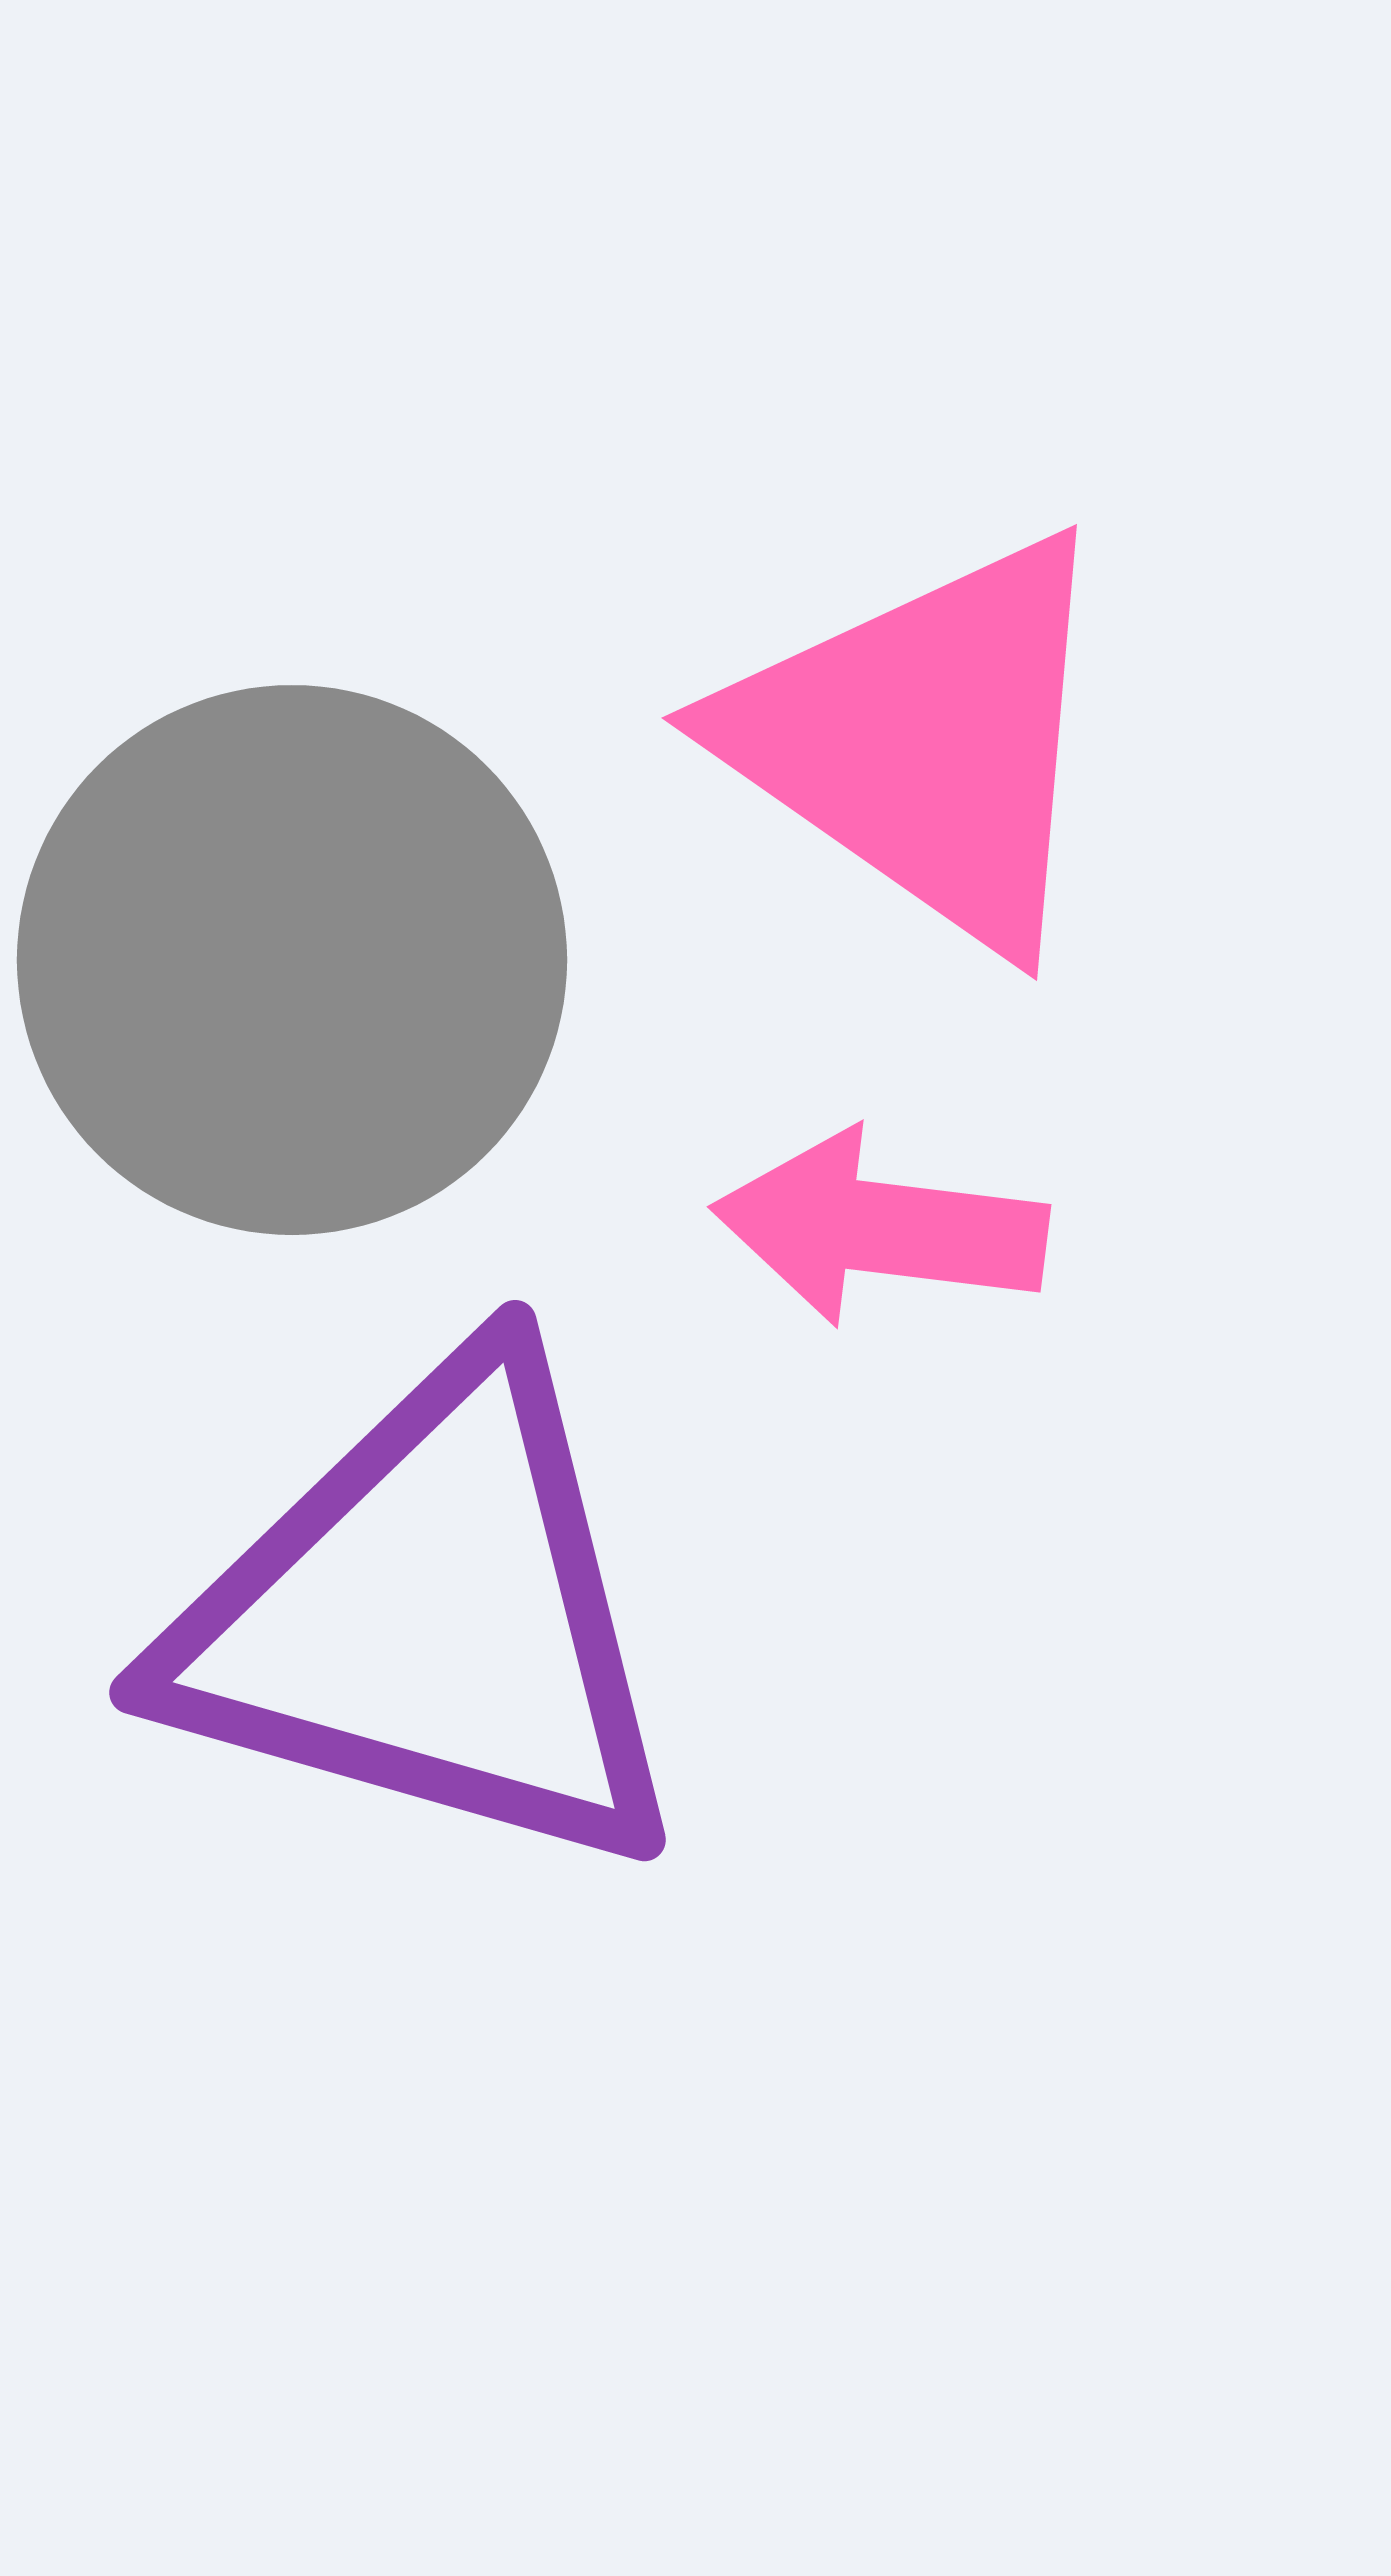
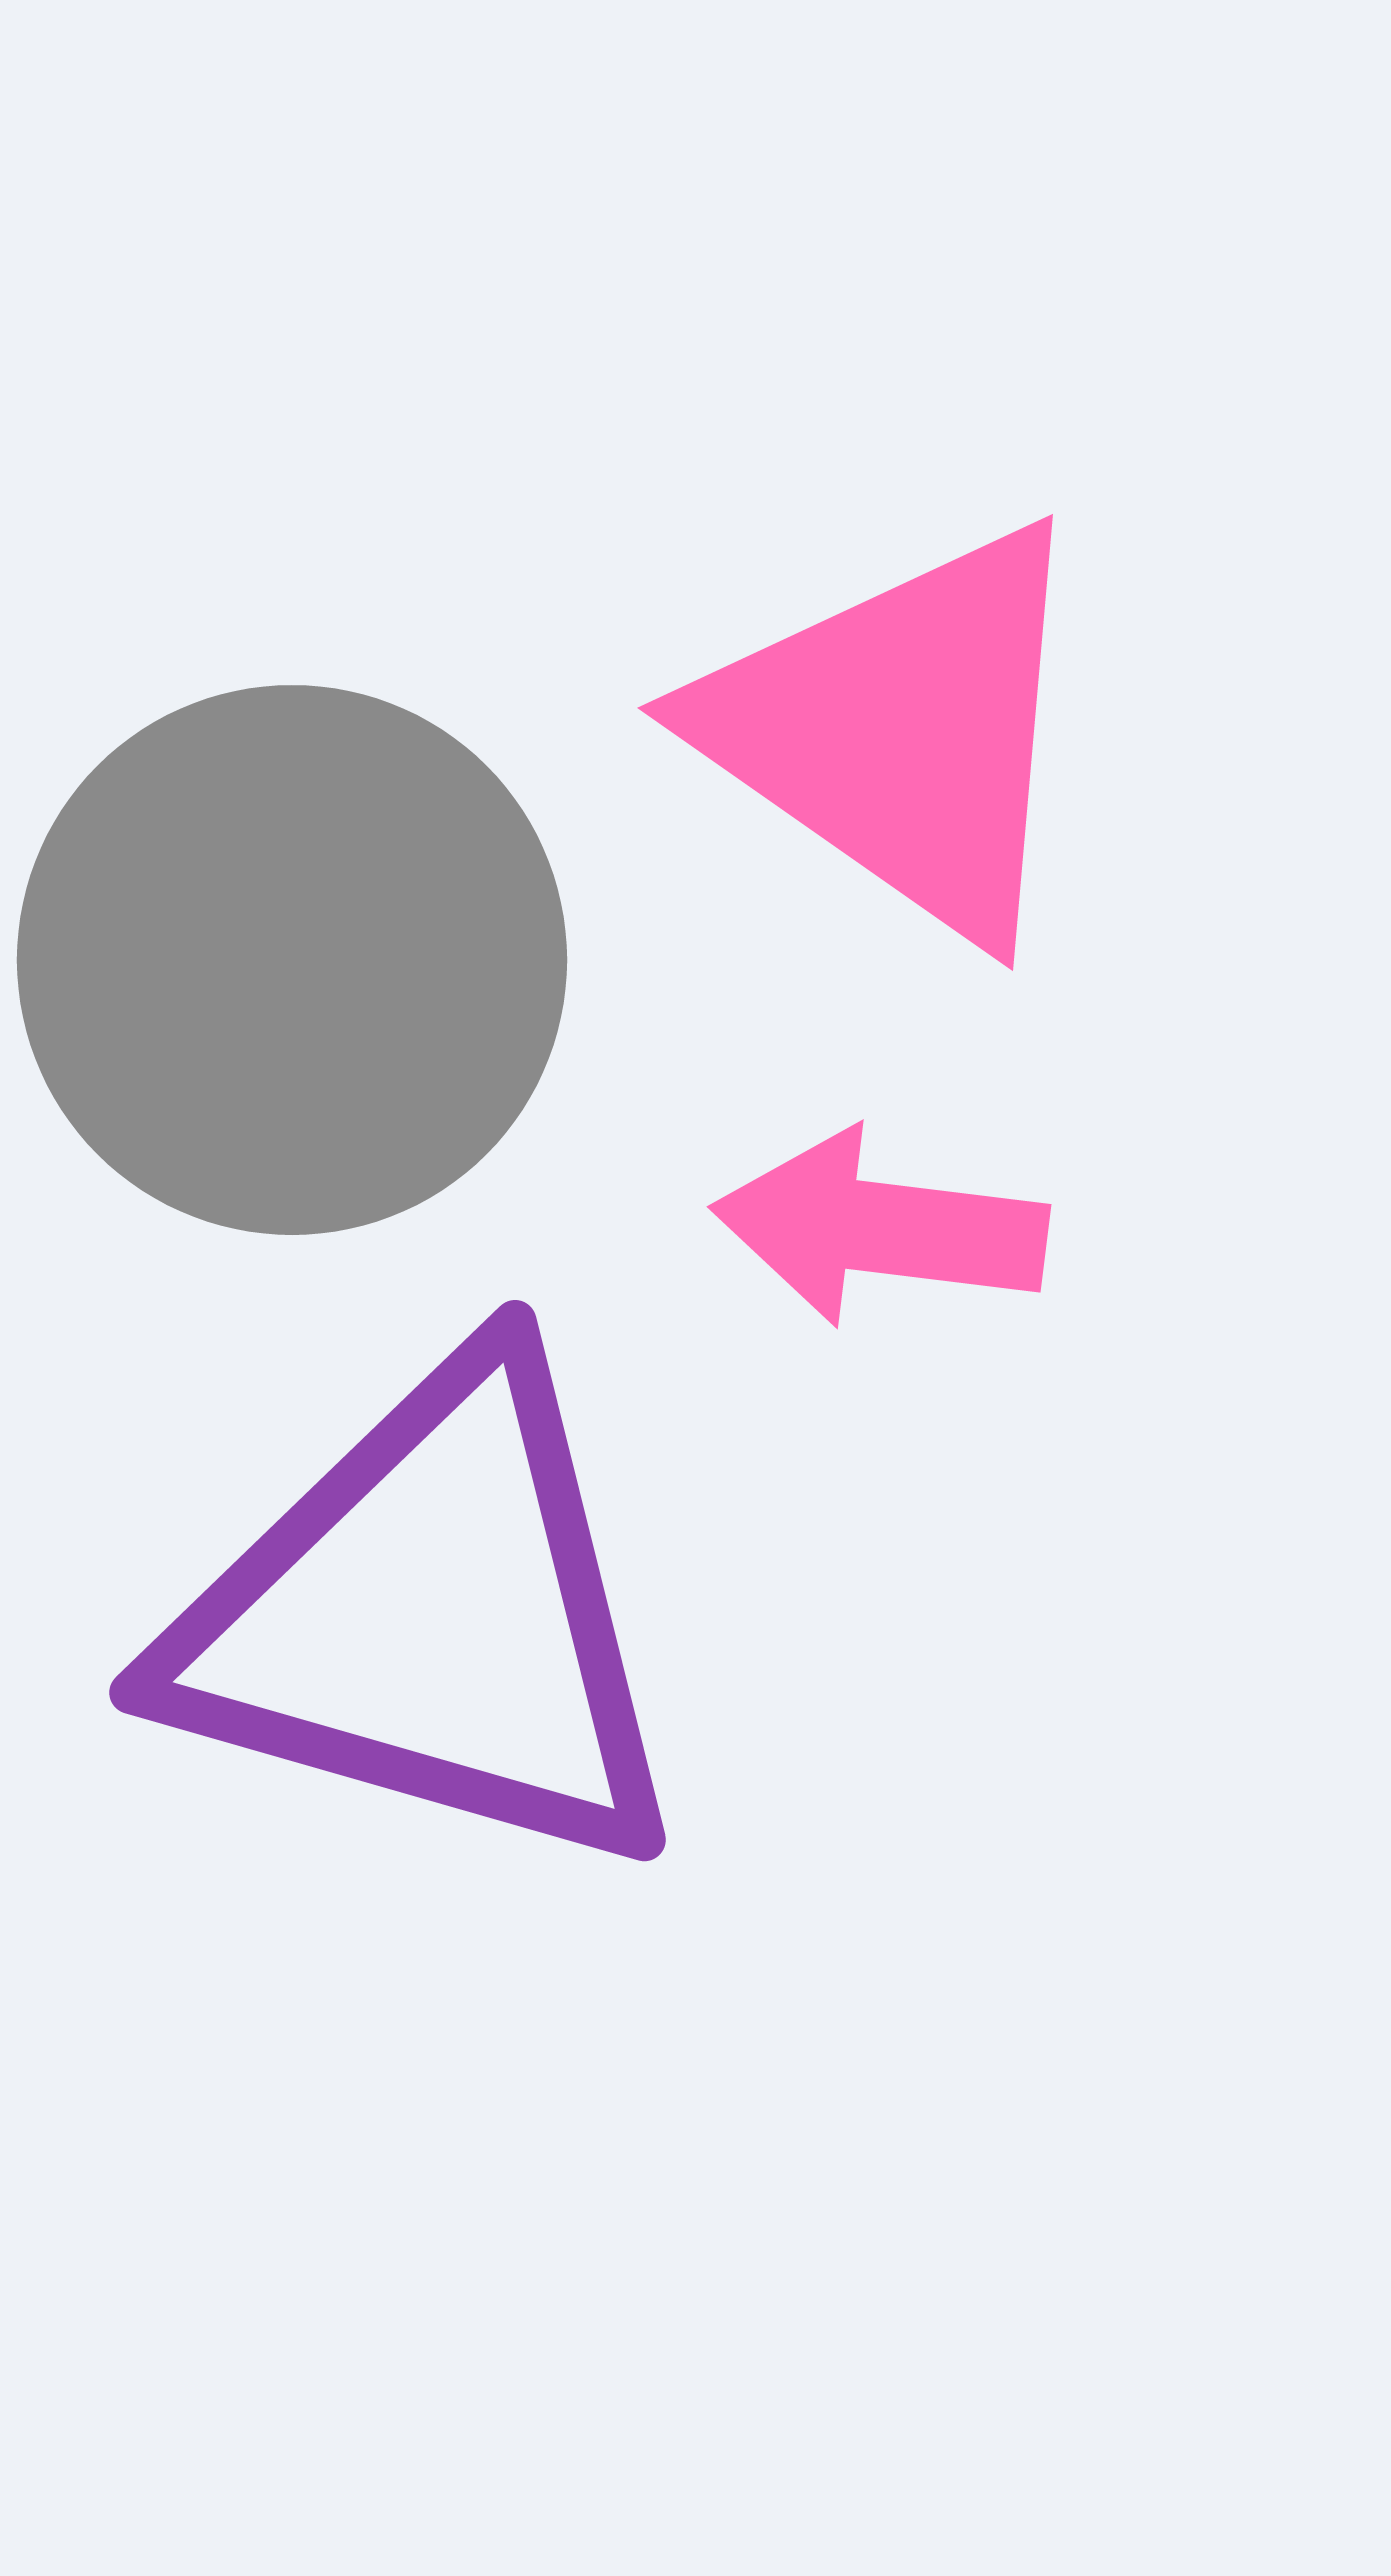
pink triangle: moved 24 px left, 10 px up
